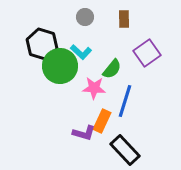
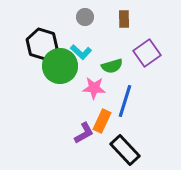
green semicircle: moved 3 px up; rotated 35 degrees clockwise
purple L-shape: rotated 45 degrees counterclockwise
